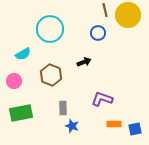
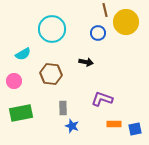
yellow circle: moved 2 px left, 7 px down
cyan circle: moved 2 px right
black arrow: moved 2 px right; rotated 32 degrees clockwise
brown hexagon: moved 1 px up; rotated 15 degrees counterclockwise
